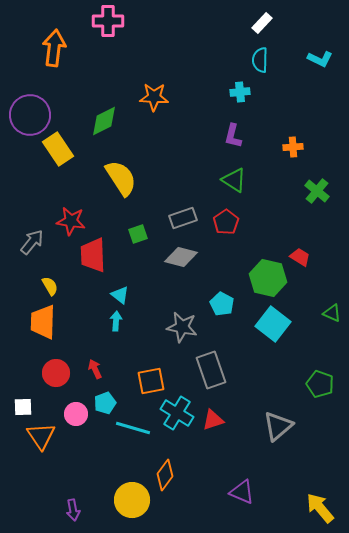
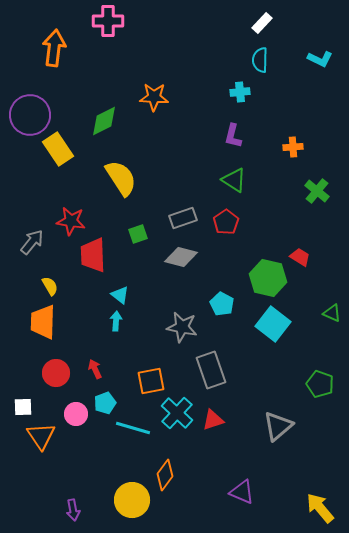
cyan cross at (177, 413): rotated 12 degrees clockwise
